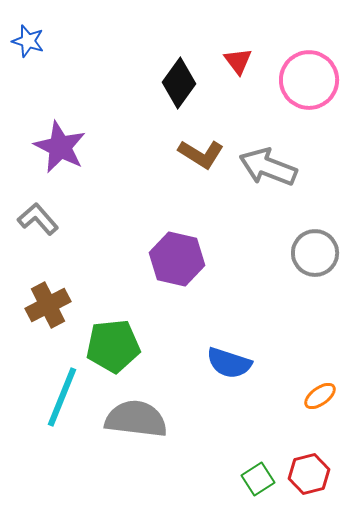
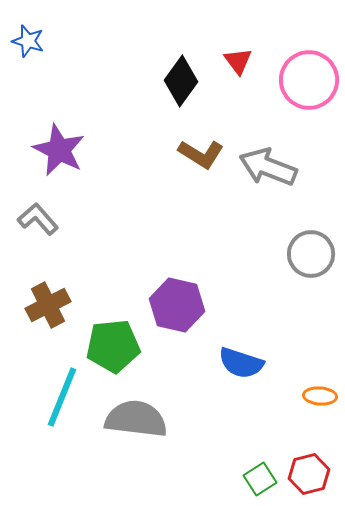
black diamond: moved 2 px right, 2 px up
purple star: moved 1 px left, 3 px down
gray circle: moved 4 px left, 1 px down
purple hexagon: moved 46 px down
blue semicircle: moved 12 px right
orange ellipse: rotated 40 degrees clockwise
green square: moved 2 px right
